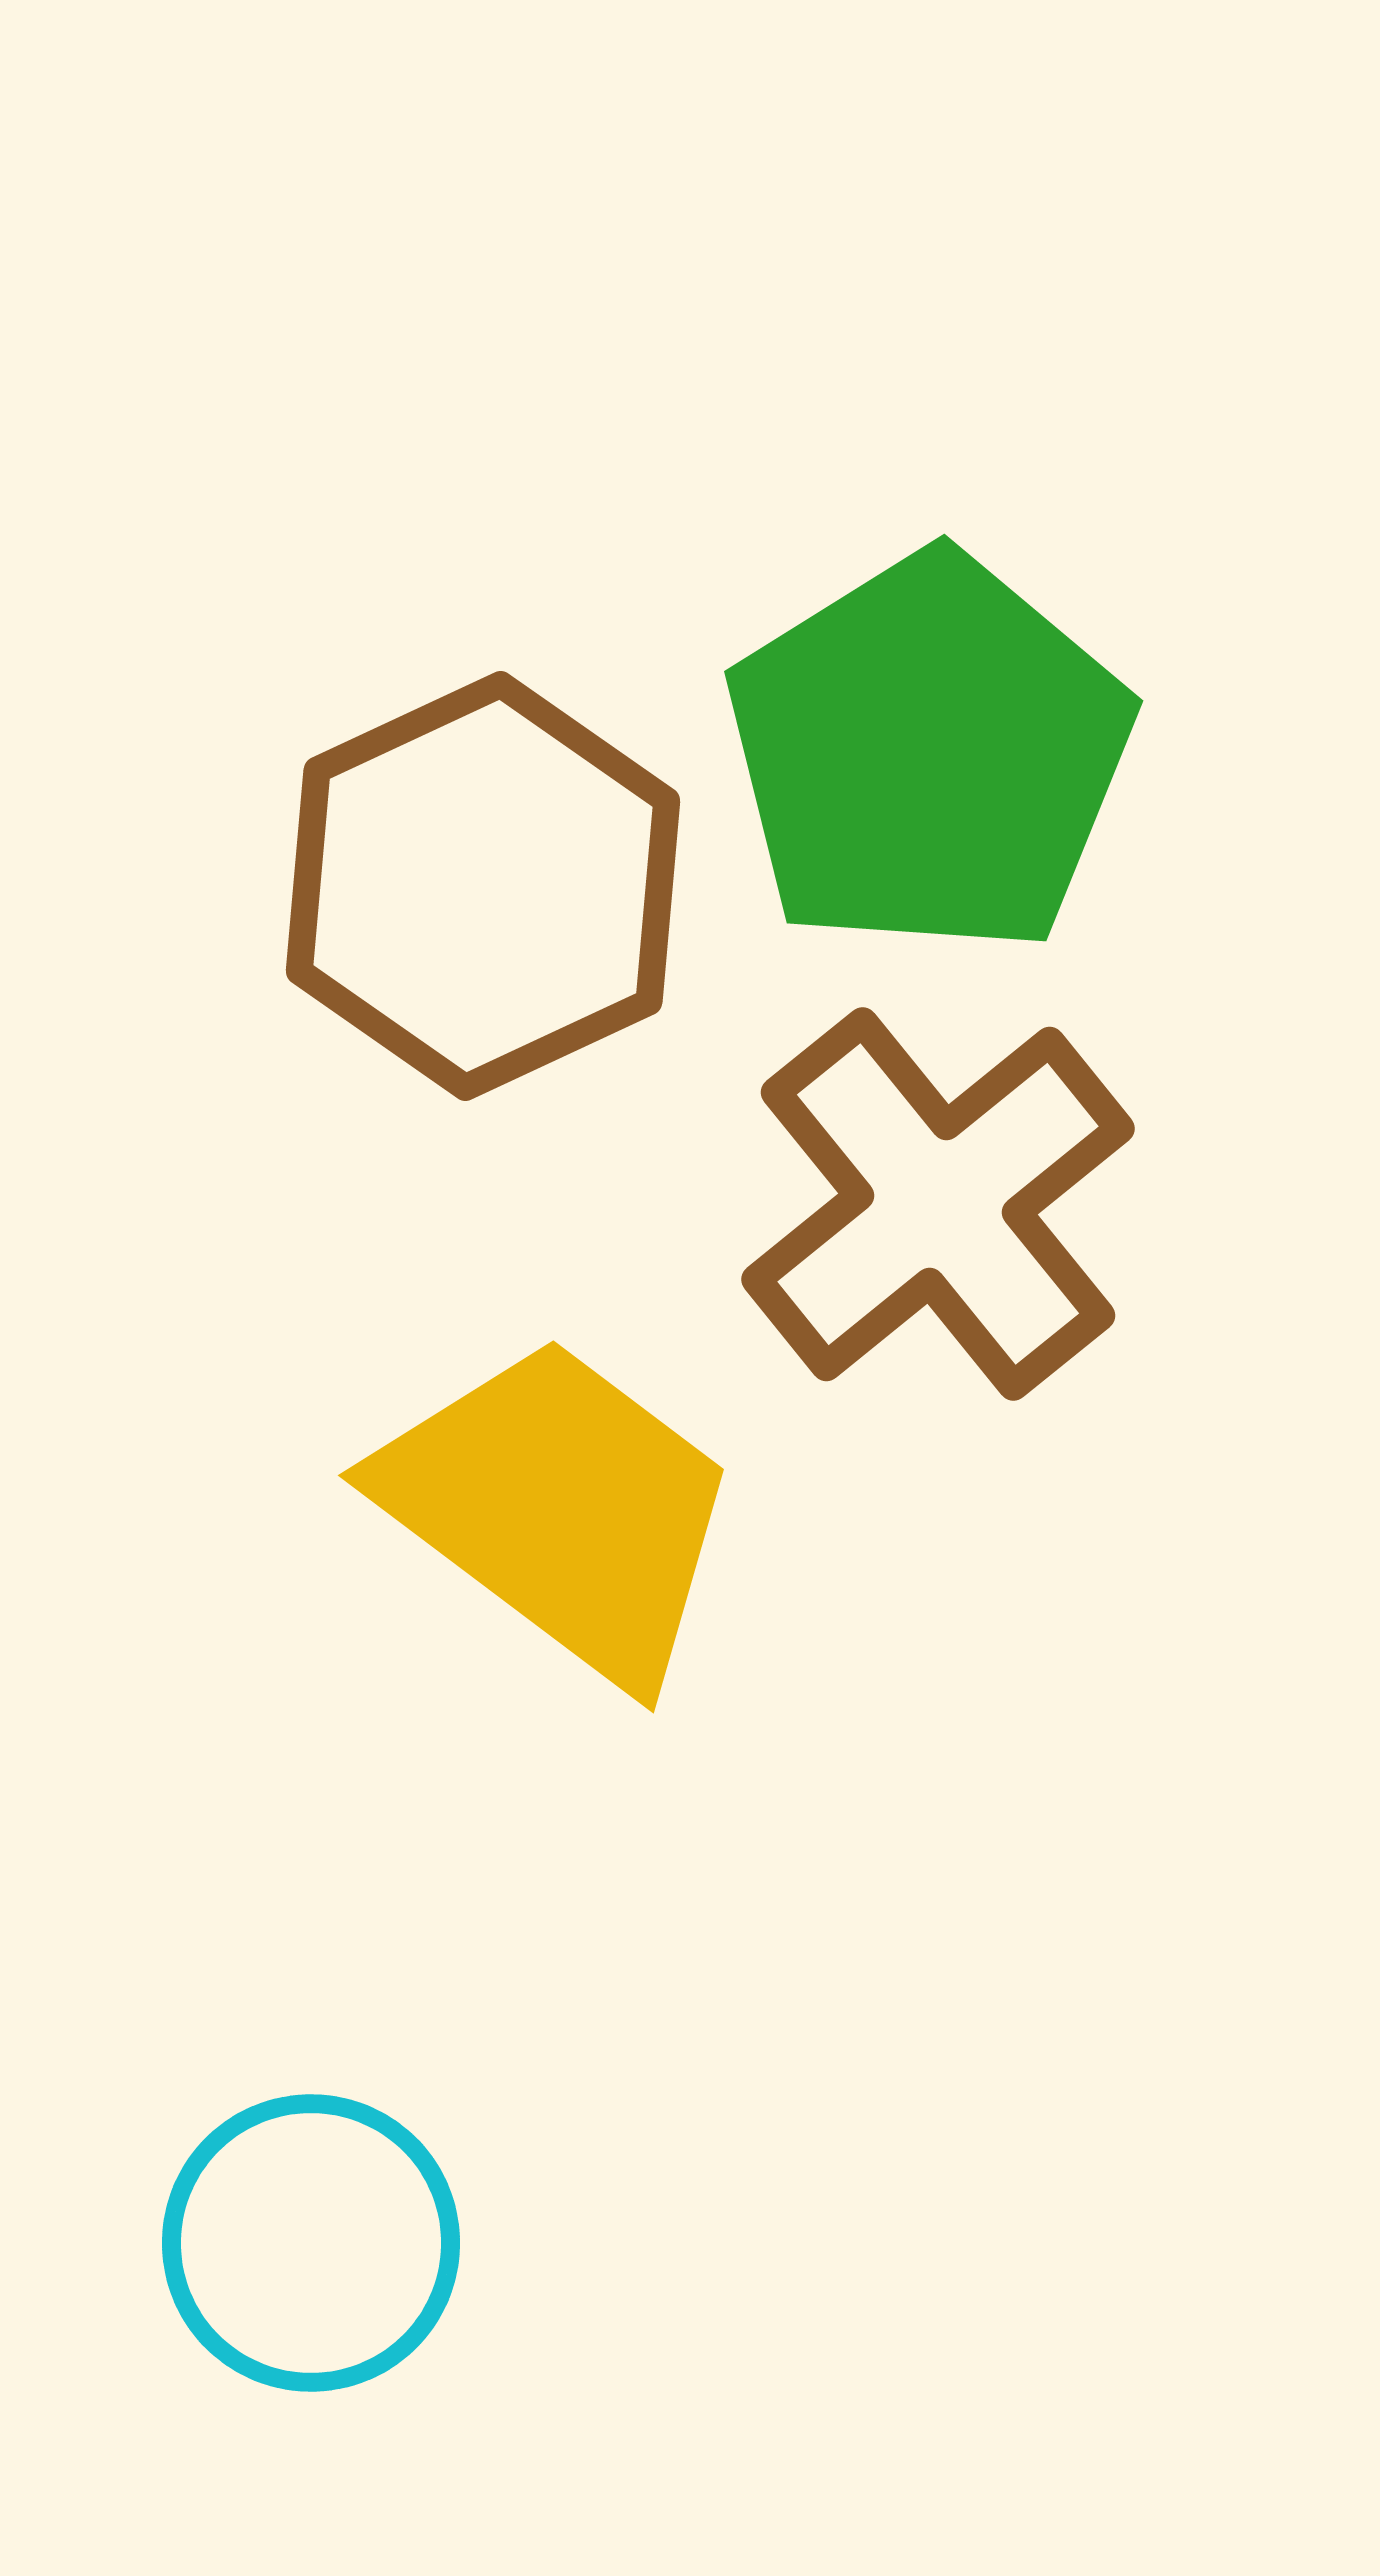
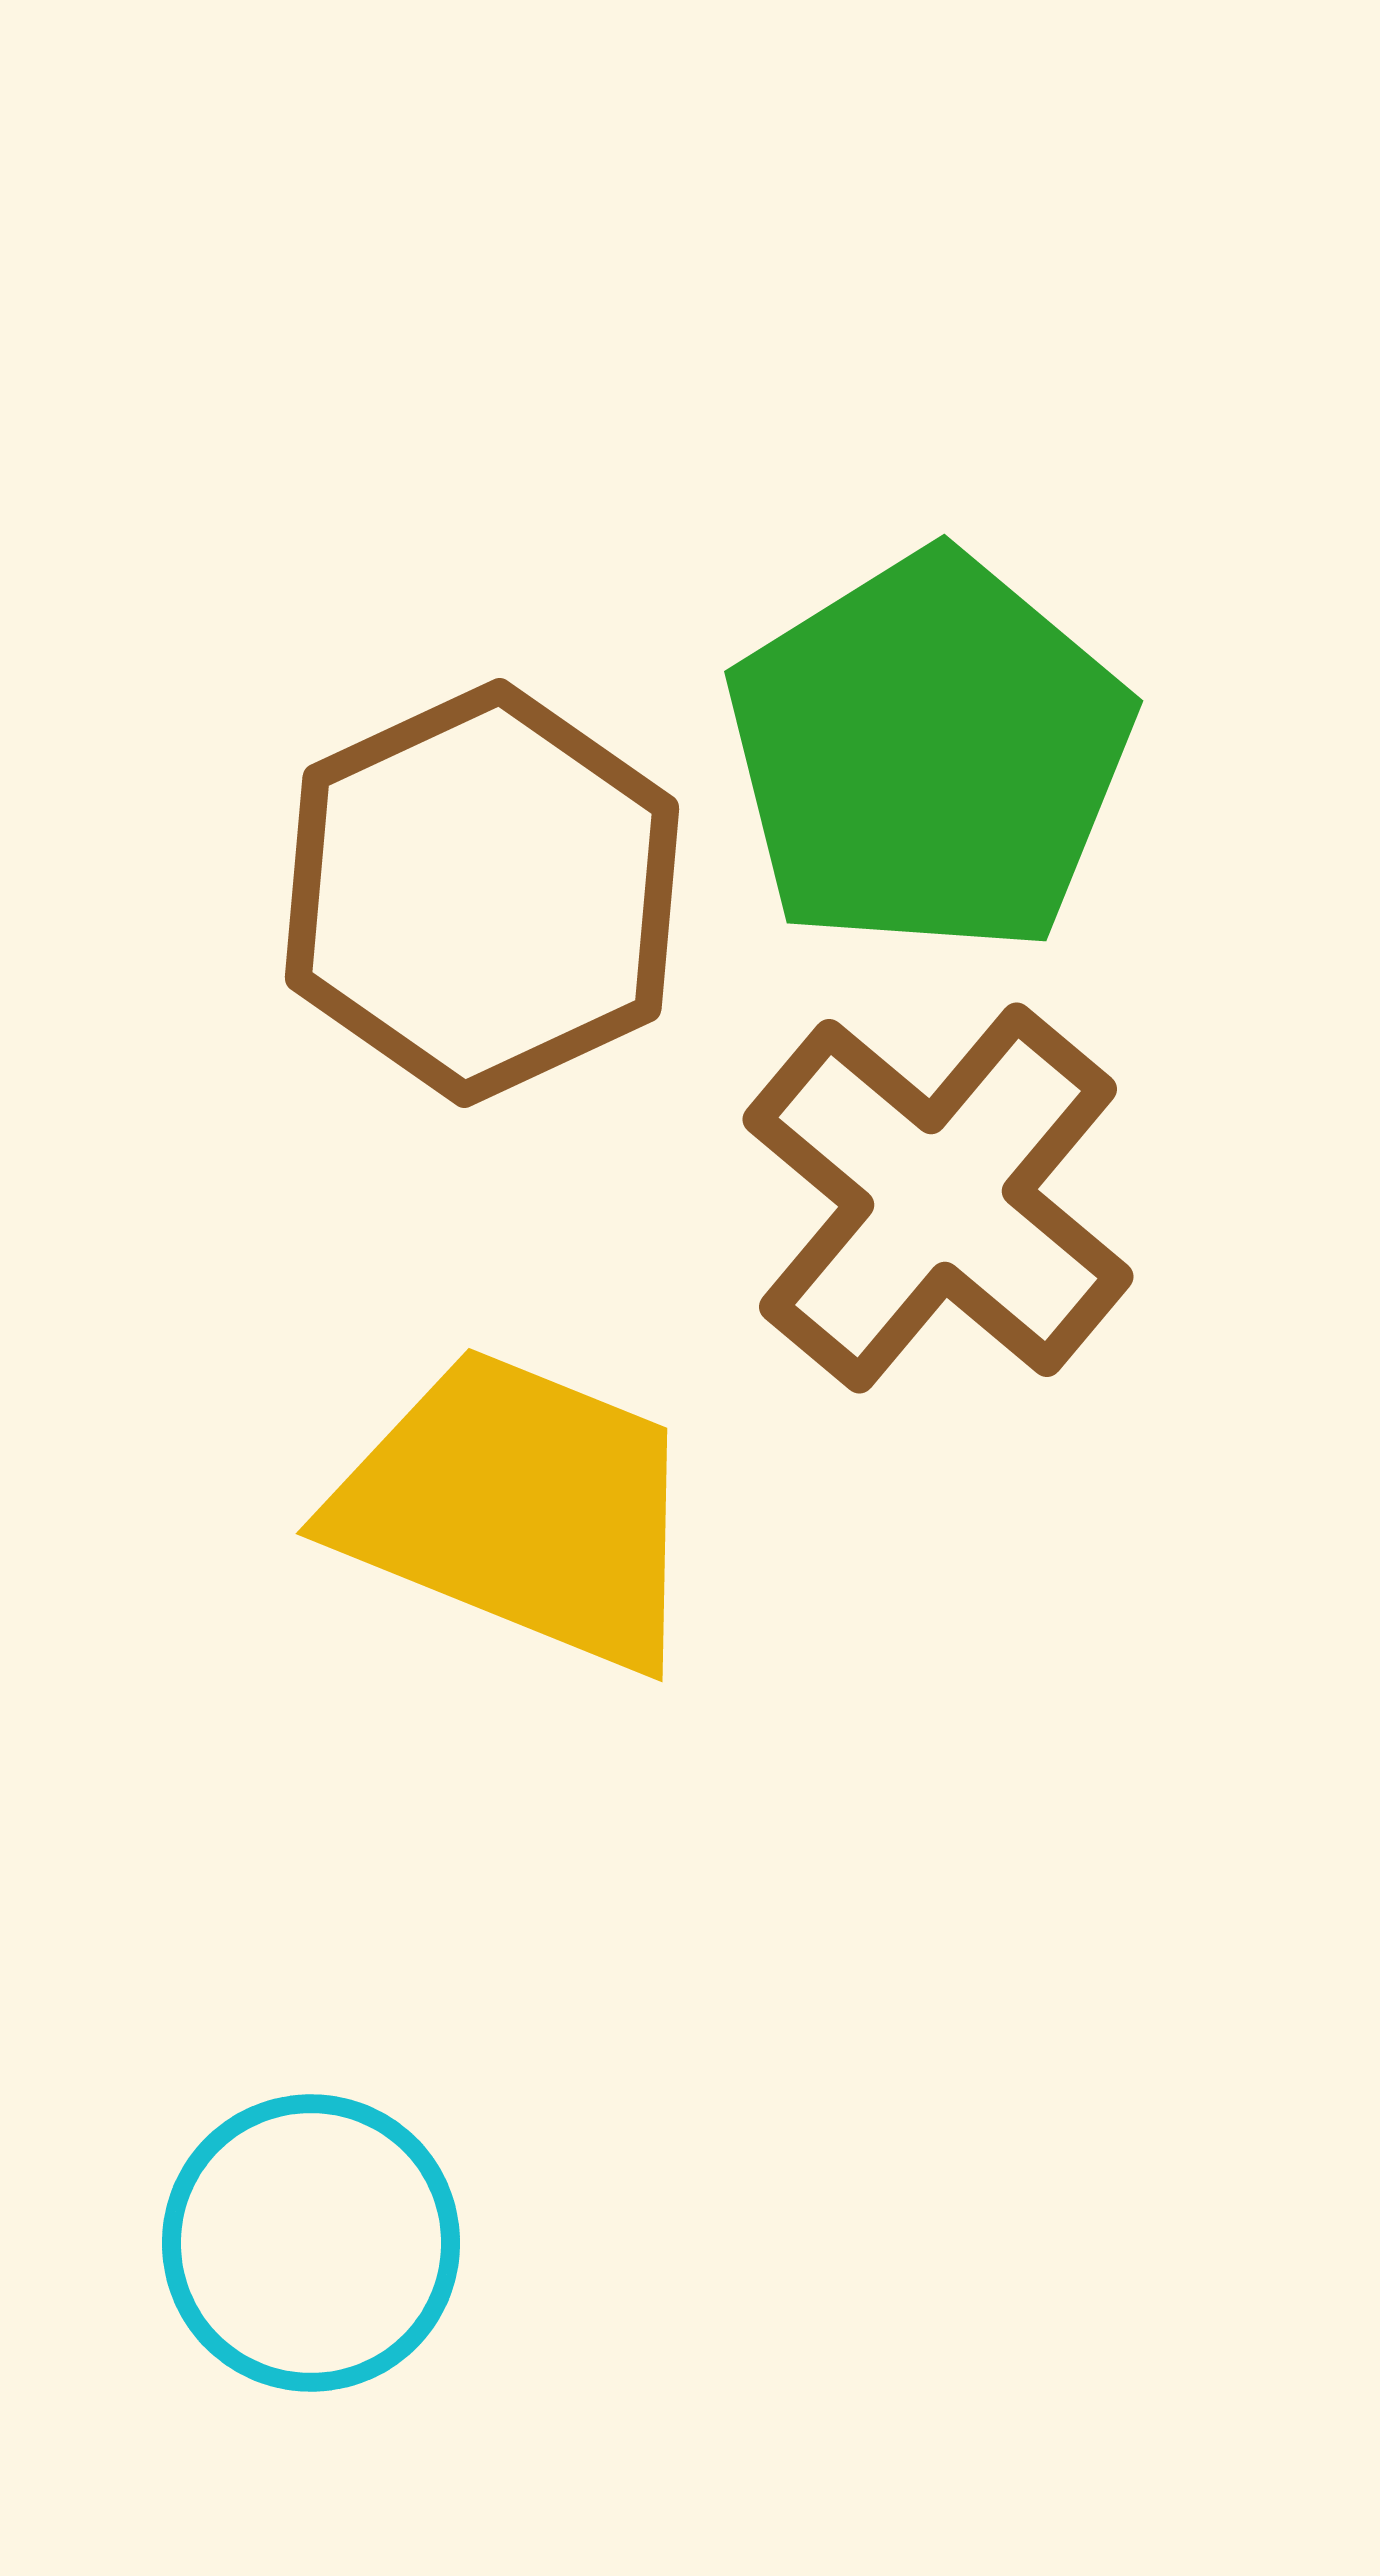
brown hexagon: moved 1 px left, 7 px down
brown cross: moved 6 px up; rotated 11 degrees counterclockwise
yellow trapezoid: moved 41 px left; rotated 15 degrees counterclockwise
